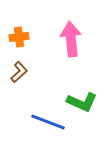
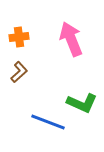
pink arrow: rotated 16 degrees counterclockwise
green L-shape: moved 1 px down
